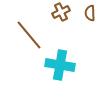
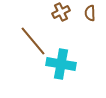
brown line: moved 4 px right, 6 px down
cyan cross: moved 1 px right, 1 px up
